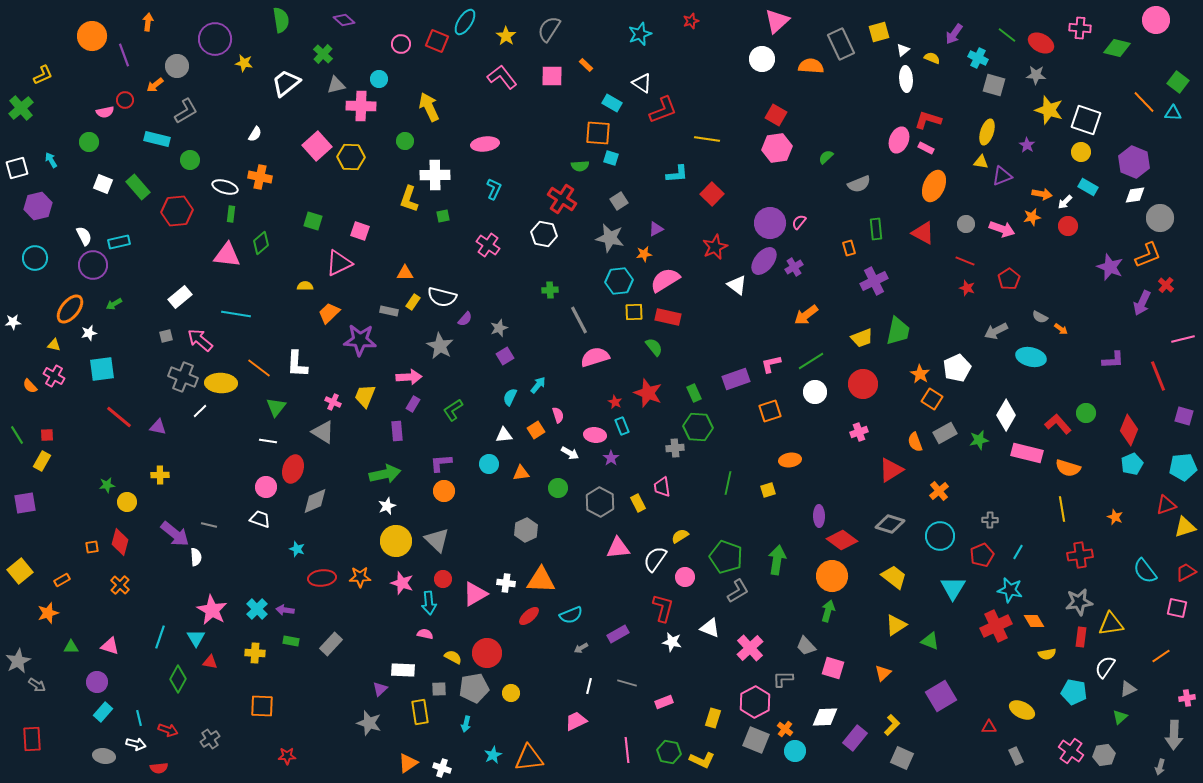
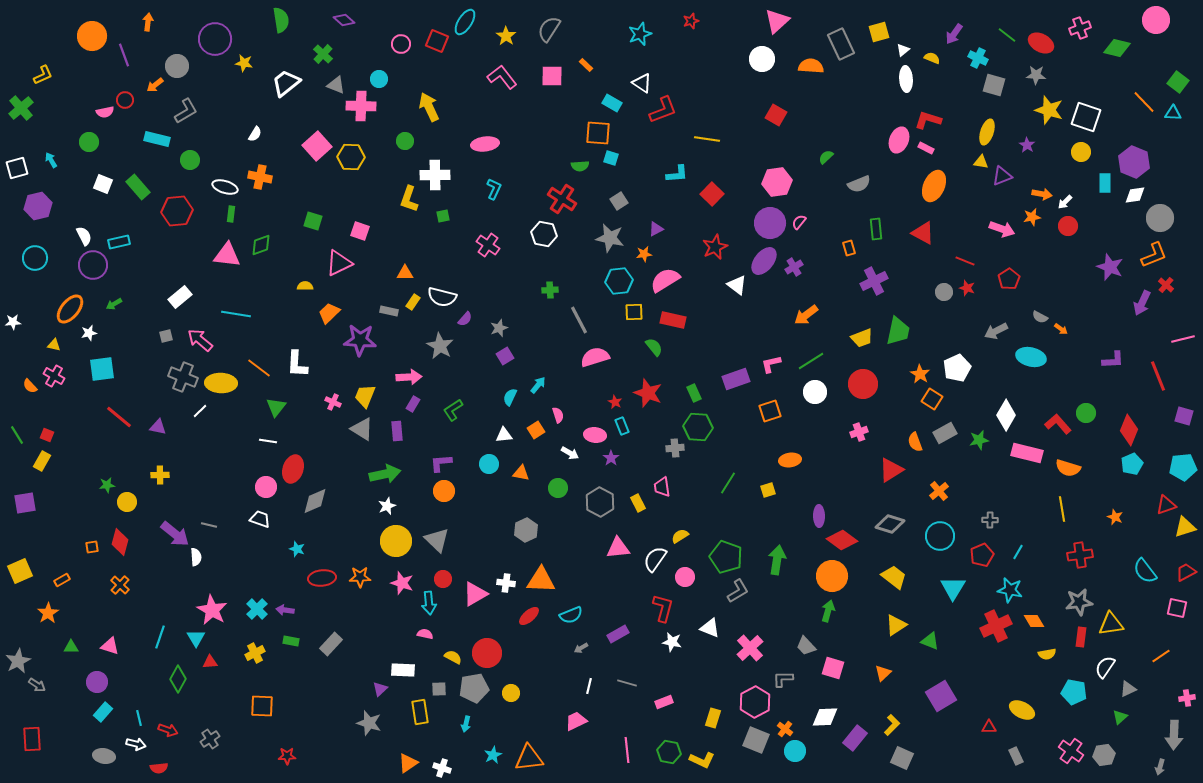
pink cross at (1080, 28): rotated 25 degrees counterclockwise
gray triangle at (336, 85): rotated 36 degrees clockwise
white square at (1086, 120): moved 3 px up
pink hexagon at (777, 148): moved 34 px down
cyan rectangle at (1088, 187): moved 17 px right, 4 px up; rotated 60 degrees clockwise
gray circle at (966, 224): moved 22 px left, 68 px down
green diamond at (261, 243): moved 2 px down; rotated 20 degrees clockwise
orange L-shape at (1148, 255): moved 6 px right
red rectangle at (668, 317): moved 5 px right, 3 px down
gray triangle at (323, 432): moved 39 px right, 3 px up
red square at (47, 435): rotated 24 degrees clockwise
orange triangle at (521, 473): rotated 18 degrees clockwise
green line at (728, 483): rotated 20 degrees clockwise
yellow square at (20, 571): rotated 15 degrees clockwise
orange star at (48, 613): rotated 15 degrees counterclockwise
yellow cross at (255, 653): rotated 30 degrees counterclockwise
red triangle at (210, 662): rotated 14 degrees counterclockwise
